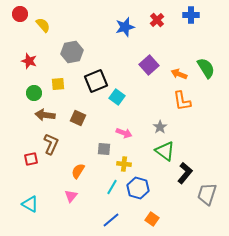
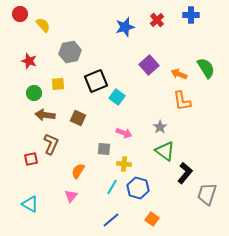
gray hexagon: moved 2 px left
